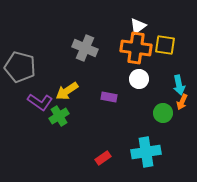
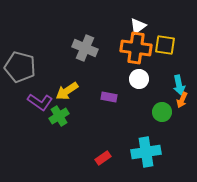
orange arrow: moved 2 px up
green circle: moved 1 px left, 1 px up
